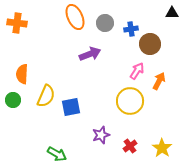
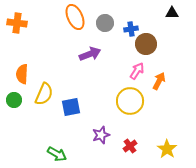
brown circle: moved 4 px left
yellow semicircle: moved 2 px left, 2 px up
green circle: moved 1 px right
yellow star: moved 5 px right, 1 px down
